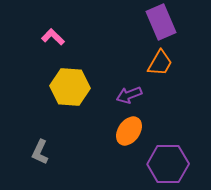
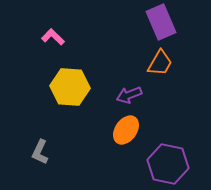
orange ellipse: moved 3 px left, 1 px up
purple hexagon: rotated 12 degrees clockwise
